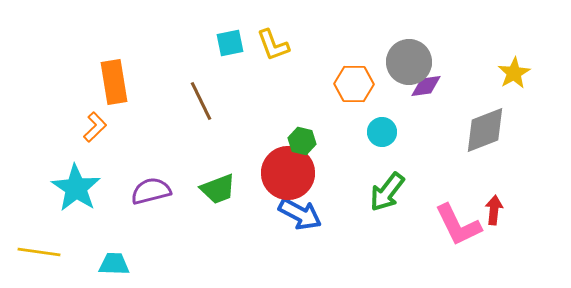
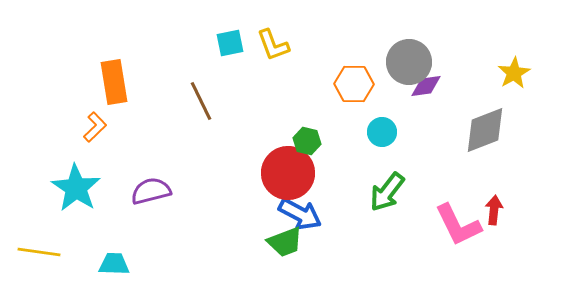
green hexagon: moved 5 px right
green trapezoid: moved 67 px right, 53 px down
